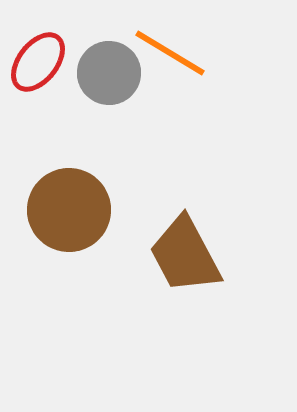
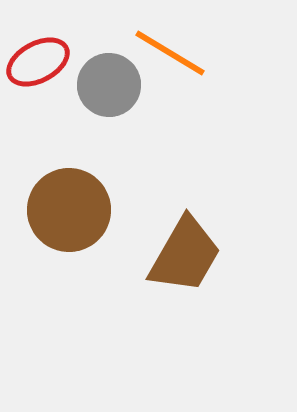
red ellipse: rotated 24 degrees clockwise
gray circle: moved 12 px down
brown trapezoid: rotated 122 degrees counterclockwise
